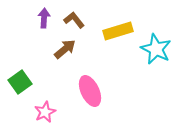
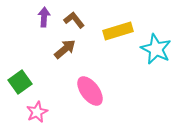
purple arrow: moved 1 px up
pink ellipse: rotated 12 degrees counterclockwise
pink star: moved 8 px left
